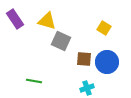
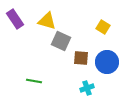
yellow square: moved 1 px left, 1 px up
brown square: moved 3 px left, 1 px up
